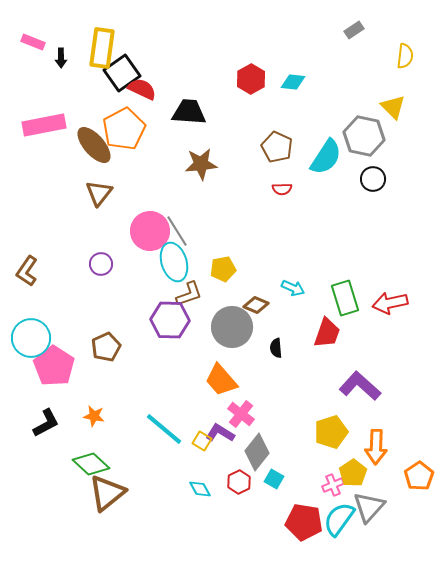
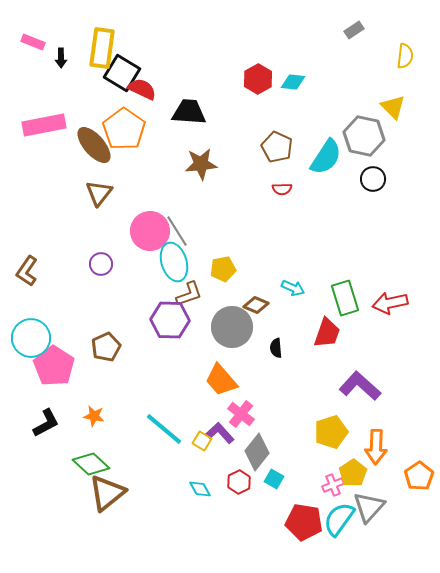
black square at (122, 73): rotated 24 degrees counterclockwise
red hexagon at (251, 79): moved 7 px right
orange pentagon at (124, 129): rotated 9 degrees counterclockwise
purple L-shape at (220, 433): rotated 16 degrees clockwise
